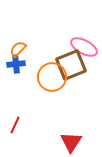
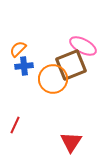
pink ellipse: moved 1 px left, 1 px up
blue cross: moved 8 px right, 2 px down
orange circle: moved 1 px right, 2 px down
